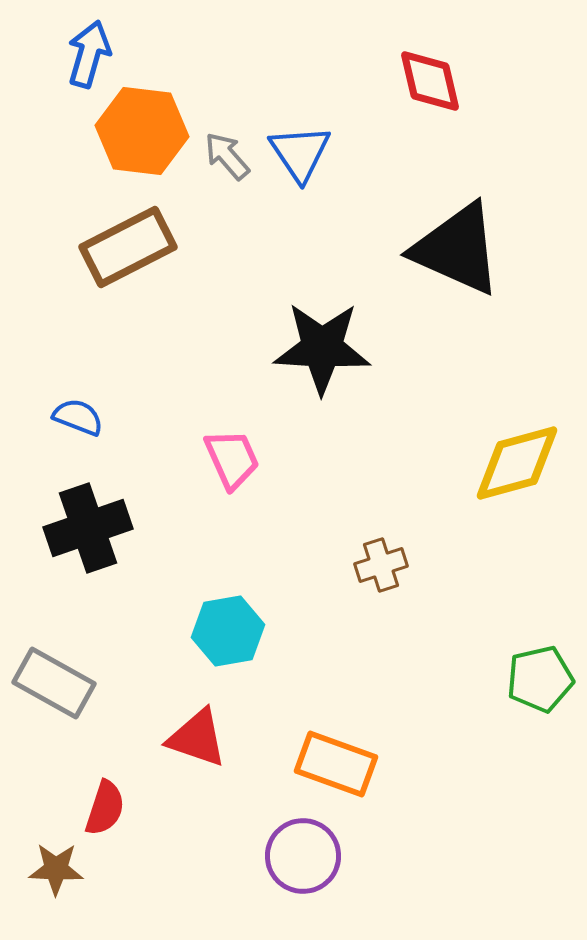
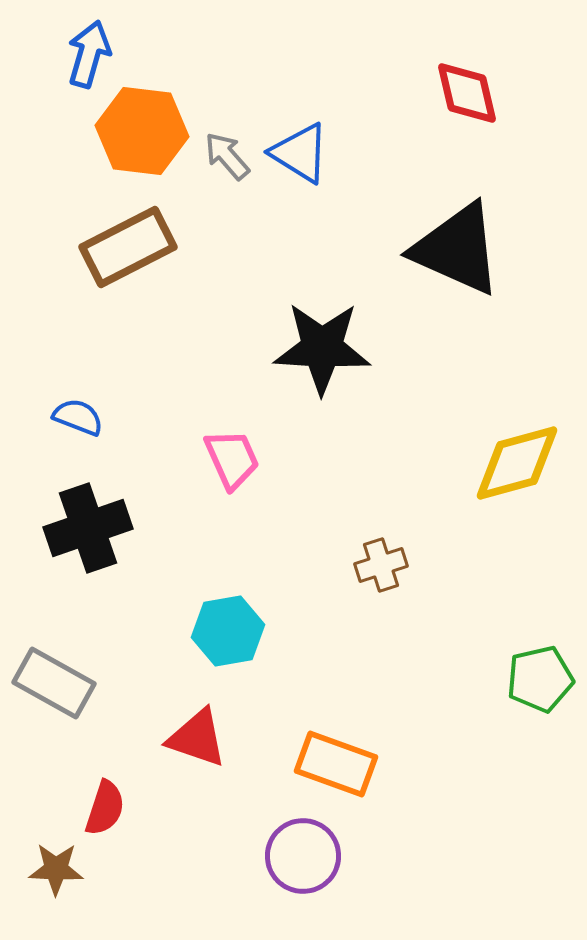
red diamond: moved 37 px right, 12 px down
blue triangle: rotated 24 degrees counterclockwise
